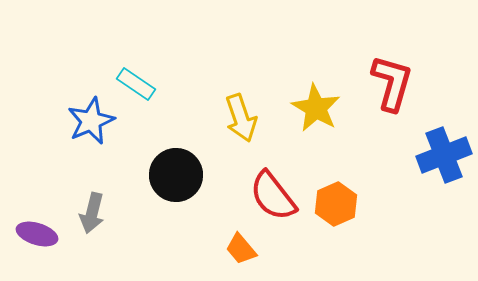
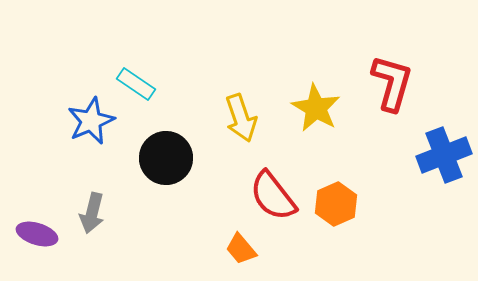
black circle: moved 10 px left, 17 px up
